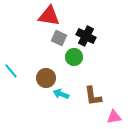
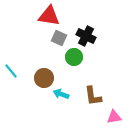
brown circle: moved 2 px left
